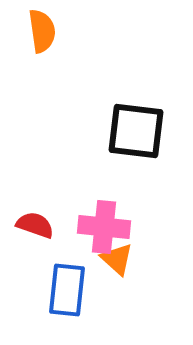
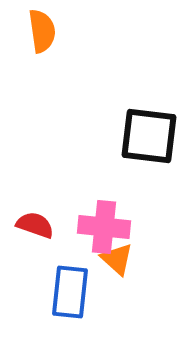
black square: moved 13 px right, 5 px down
blue rectangle: moved 3 px right, 2 px down
